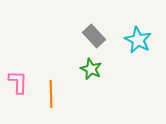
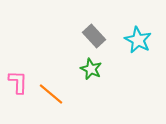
orange line: rotated 48 degrees counterclockwise
